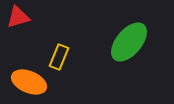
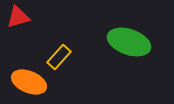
green ellipse: rotated 69 degrees clockwise
yellow rectangle: rotated 20 degrees clockwise
